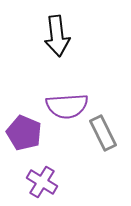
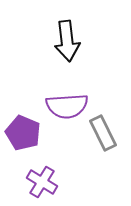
black arrow: moved 10 px right, 5 px down
purple pentagon: moved 1 px left
